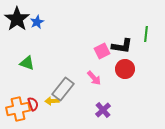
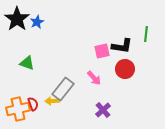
pink square: rotated 14 degrees clockwise
